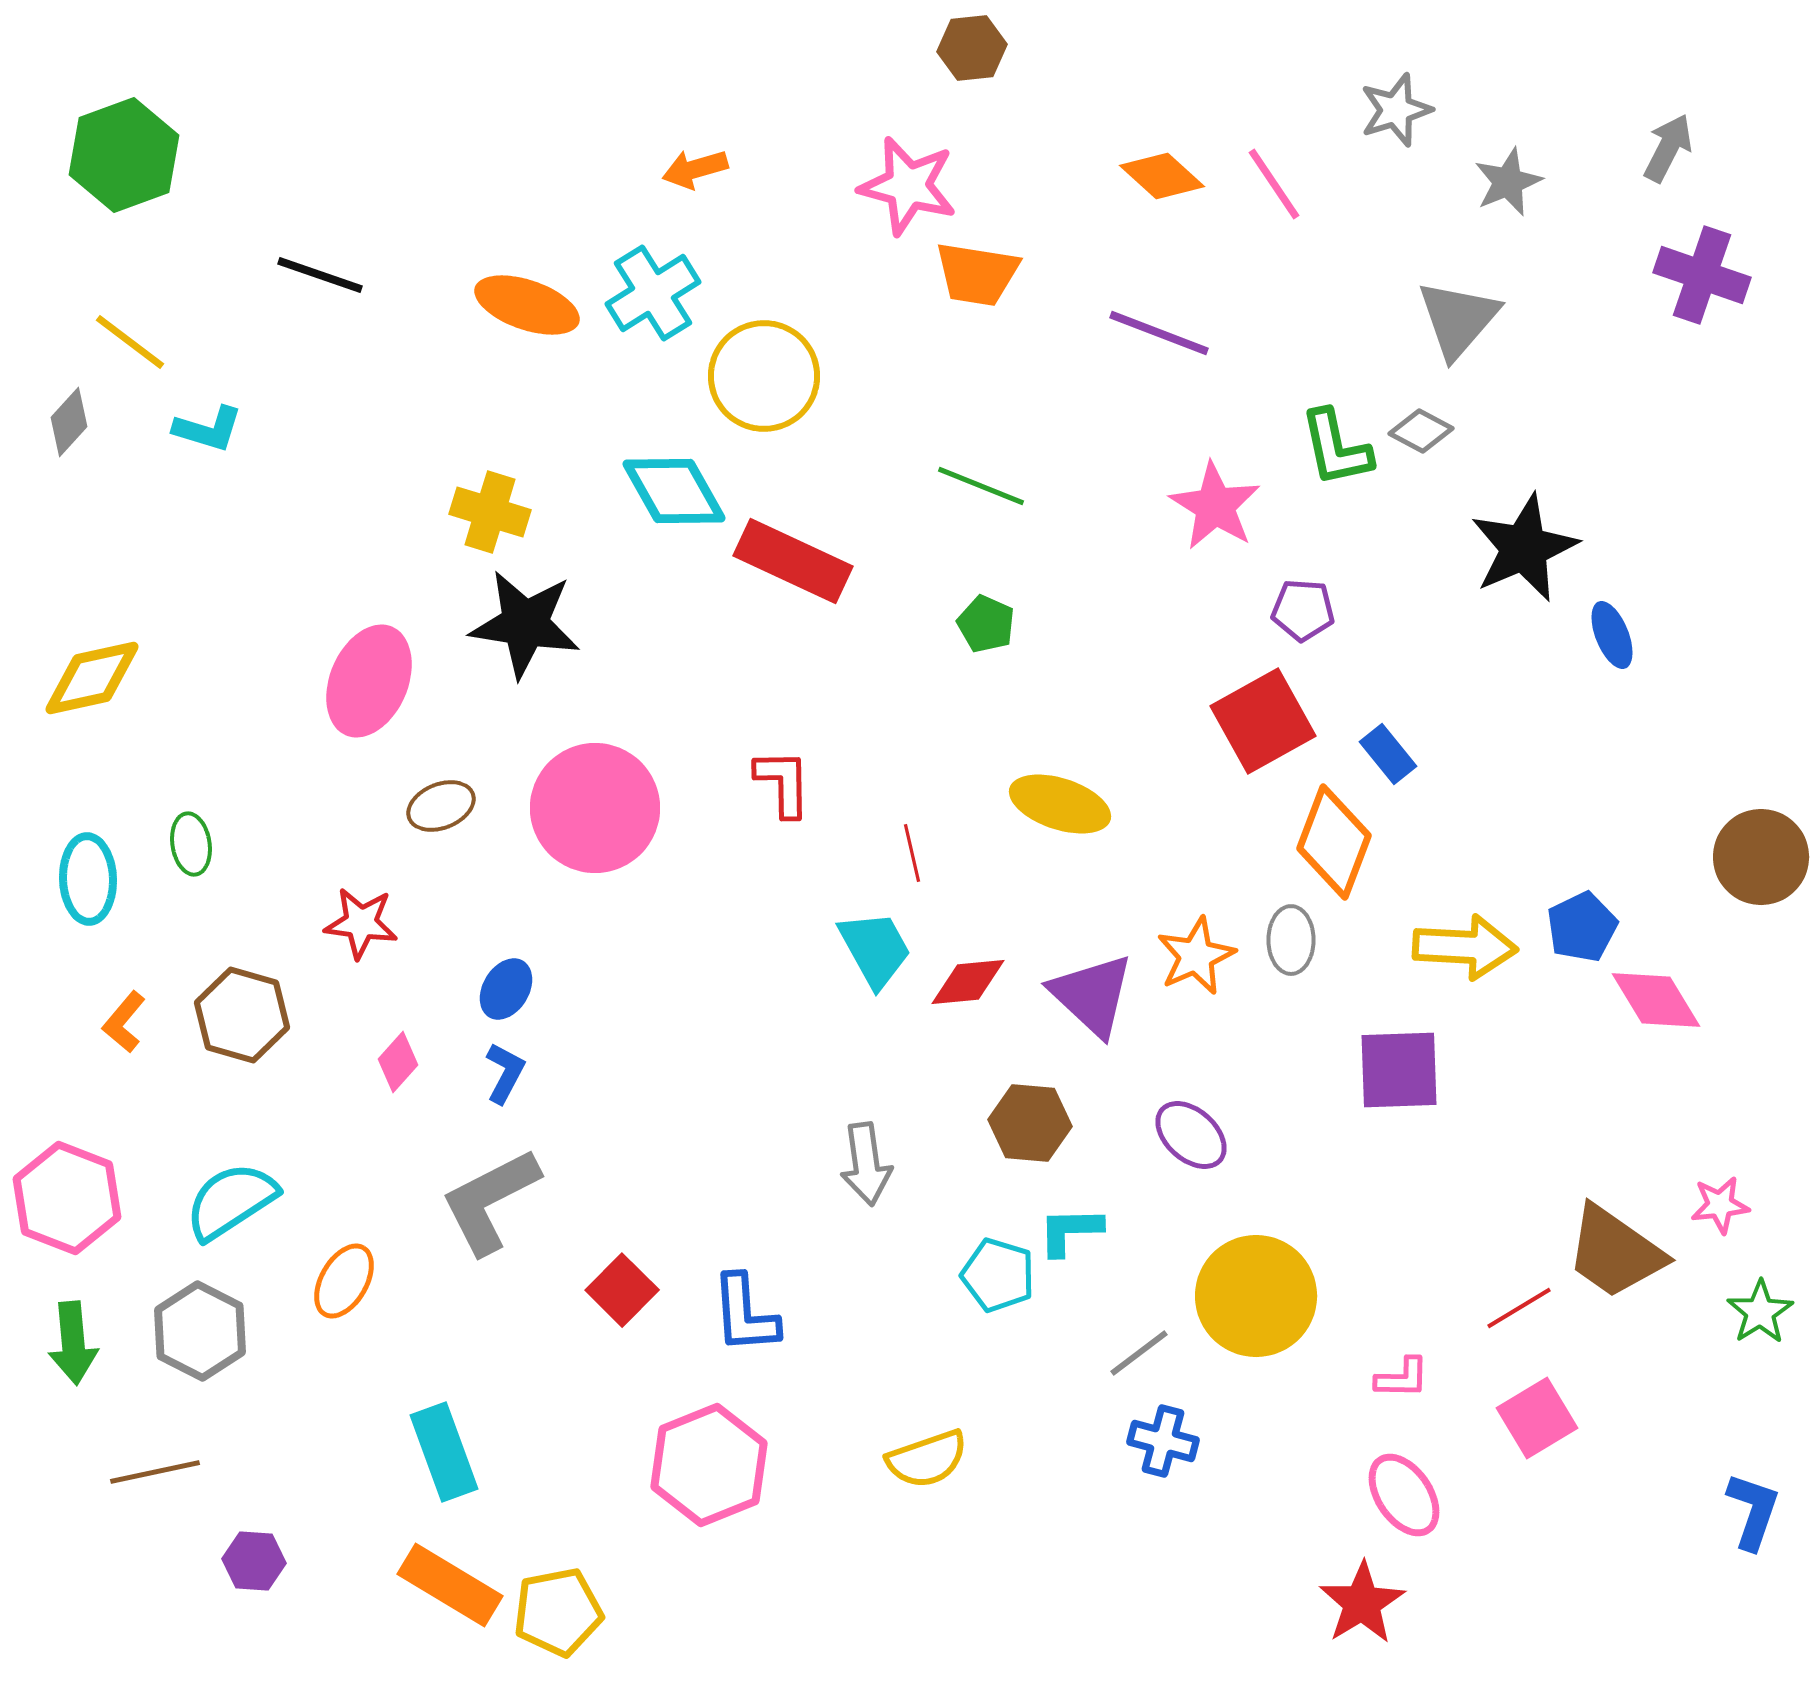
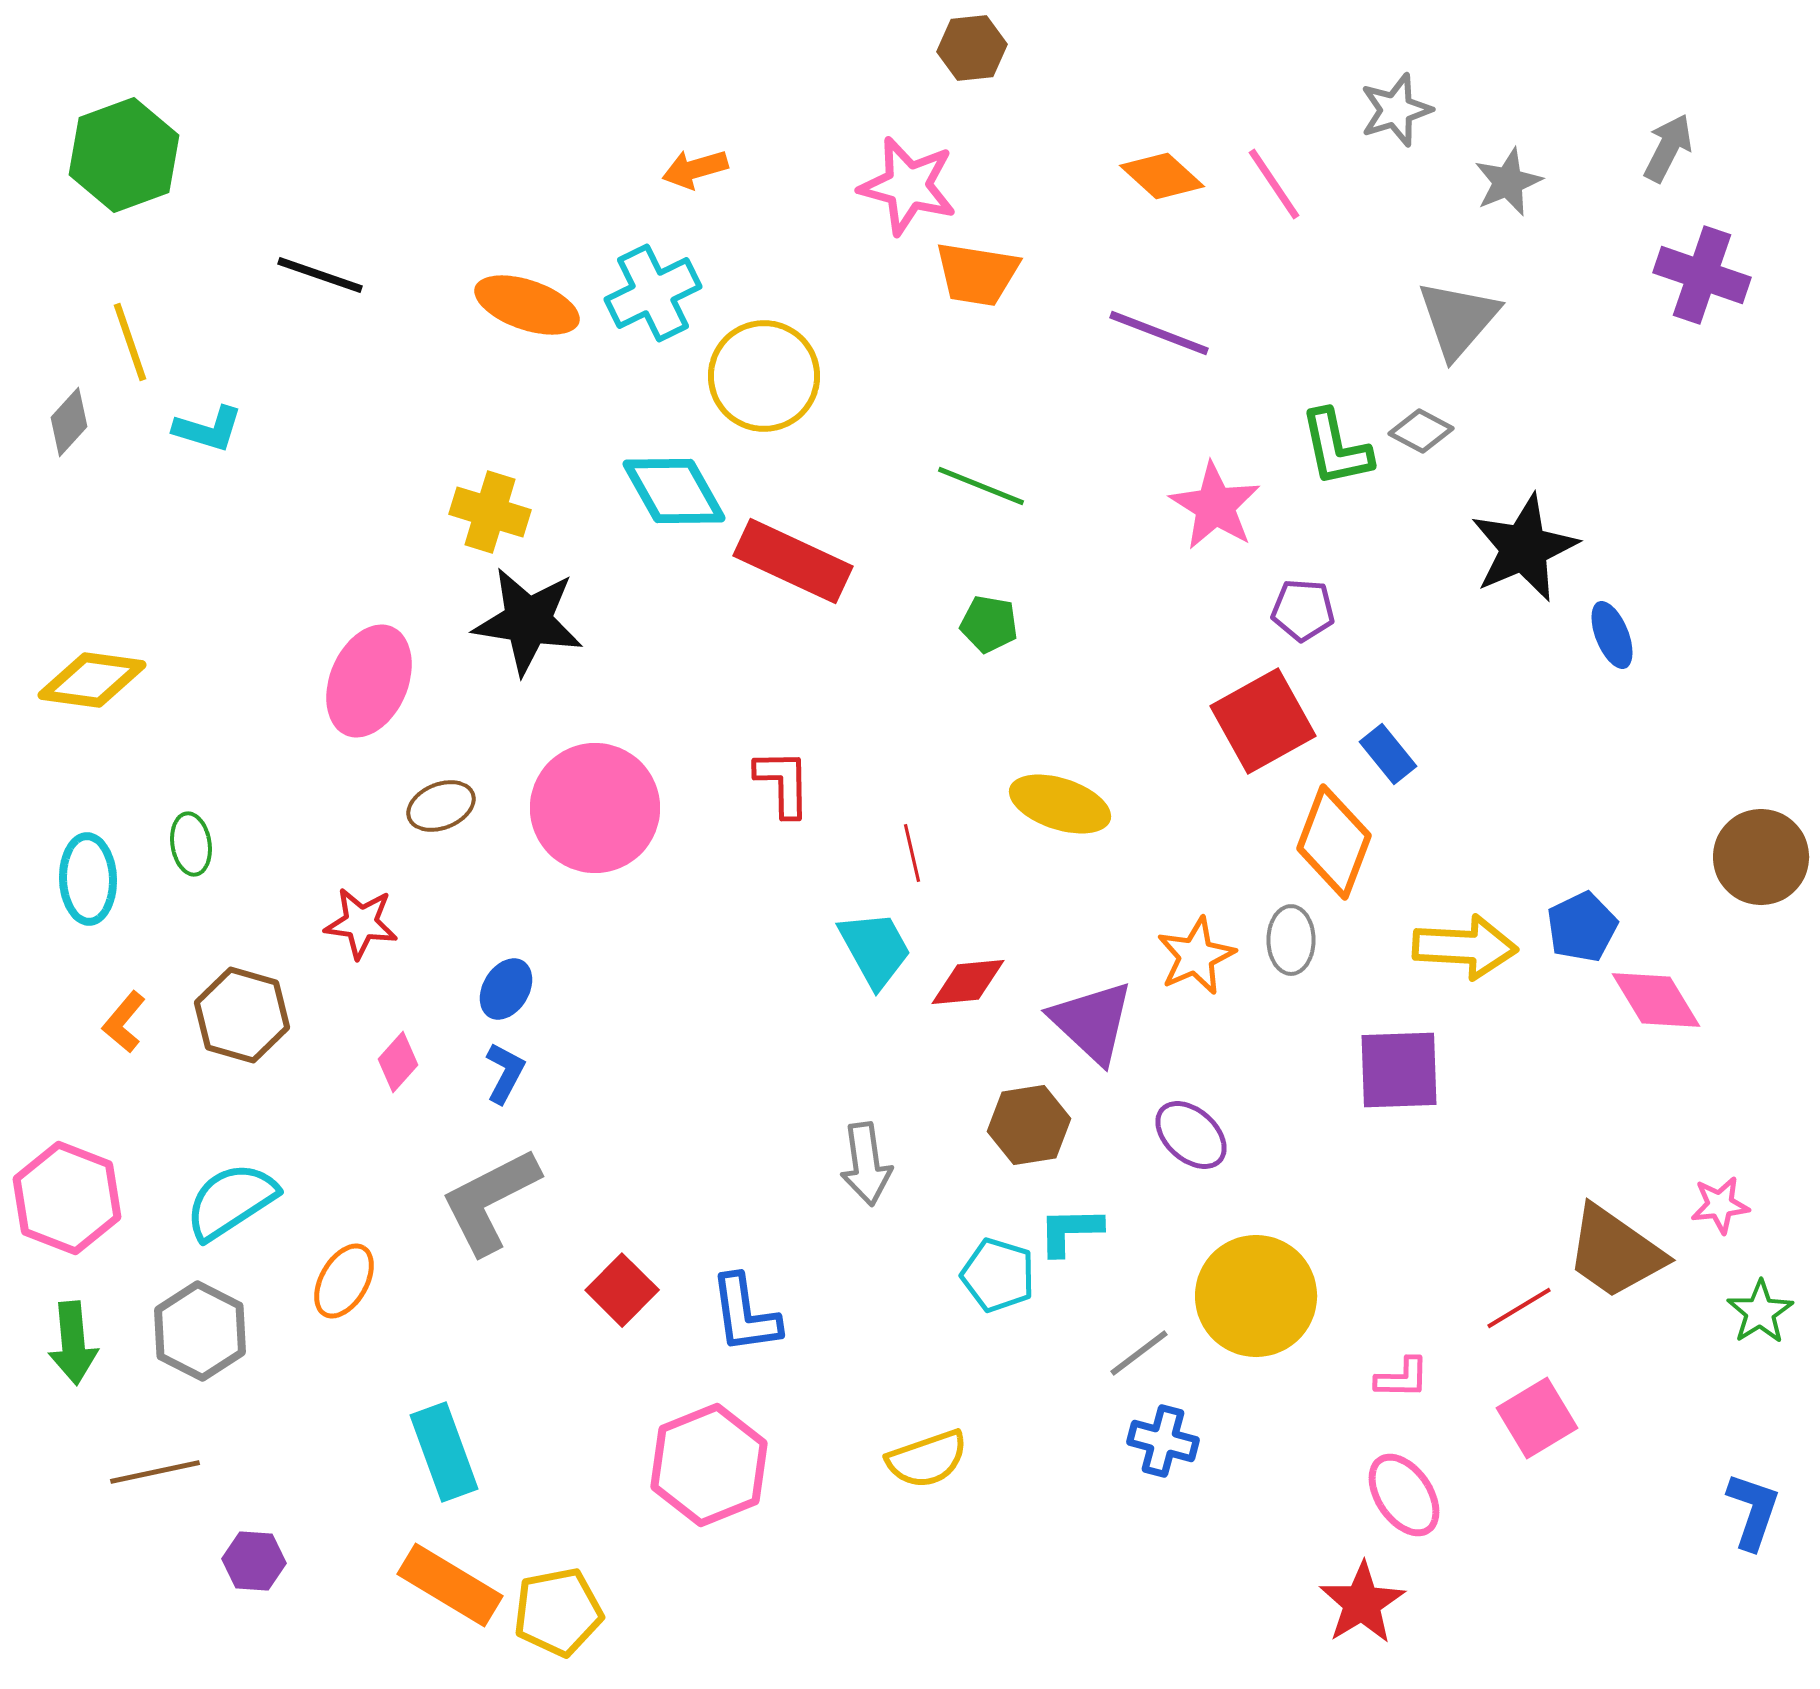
cyan cross at (653, 293): rotated 6 degrees clockwise
yellow line at (130, 342): rotated 34 degrees clockwise
black star at (525, 624): moved 3 px right, 3 px up
green pentagon at (986, 624): moved 3 px right; rotated 14 degrees counterclockwise
yellow diamond at (92, 678): moved 2 px down; rotated 20 degrees clockwise
purple triangle at (1092, 995): moved 27 px down
brown hexagon at (1030, 1123): moved 1 px left, 2 px down; rotated 14 degrees counterclockwise
blue L-shape at (745, 1314): rotated 4 degrees counterclockwise
